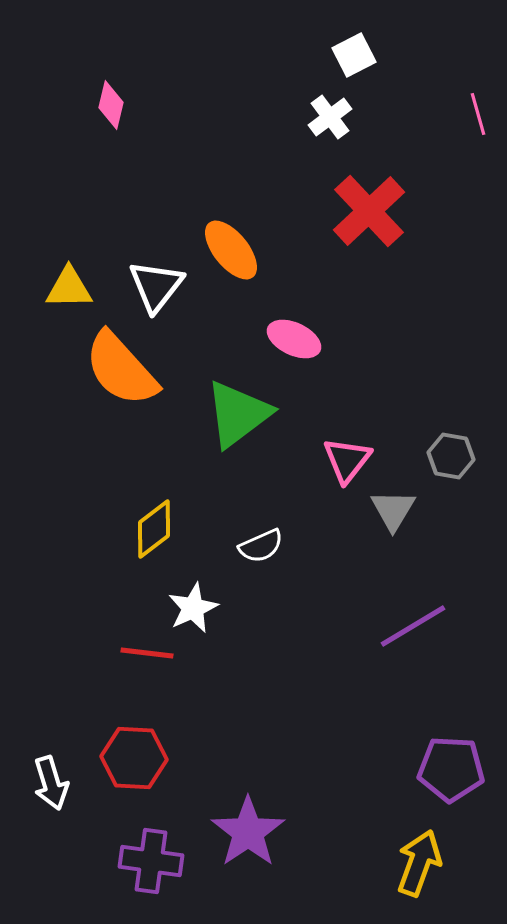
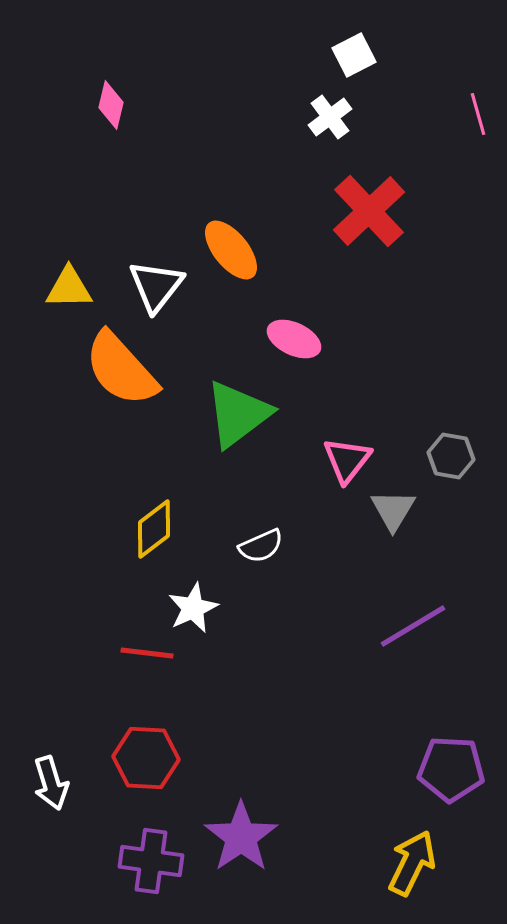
red hexagon: moved 12 px right
purple star: moved 7 px left, 5 px down
yellow arrow: moved 7 px left; rotated 6 degrees clockwise
